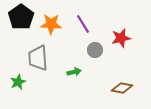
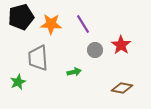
black pentagon: rotated 20 degrees clockwise
red star: moved 7 px down; rotated 24 degrees counterclockwise
